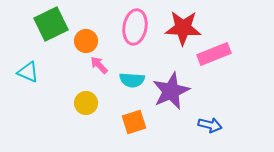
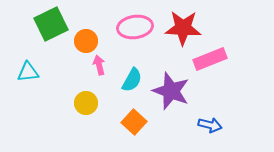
pink ellipse: rotated 72 degrees clockwise
pink rectangle: moved 4 px left, 5 px down
pink arrow: rotated 30 degrees clockwise
cyan triangle: rotated 30 degrees counterclockwise
cyan semicircle: rotated 65 degrees counterclockwise
purple star: rotated 27 degrees counterclockwise
orange square: rotated 30 degrees counterclockwise
